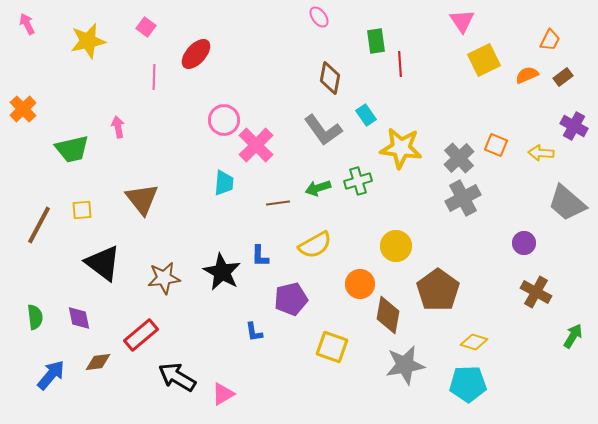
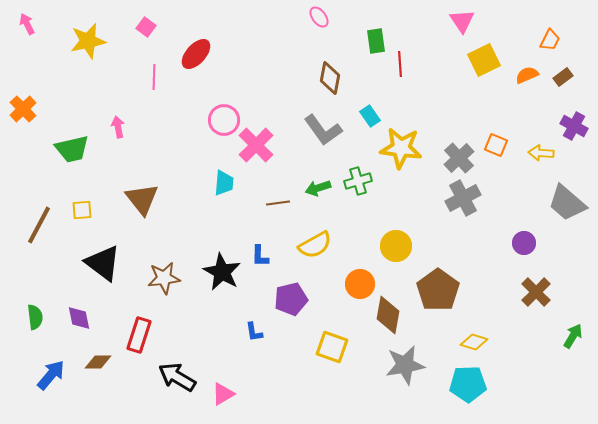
cyan rectangle at (366, 115): moved 4 px right, 1 px down
brown cross at (536, 292): rotated 16 degrees clockwise
red rectangle at (141, 335): moved 2 px left; rotated 32 degrees counterclockwise
brown diamond at (98, 362): rotated 8 degrees clockwise
